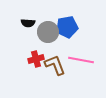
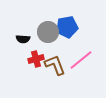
black semicircle: moved 5 px left, 16 px down
pink line: rotated 50 degrees counterclockwise
